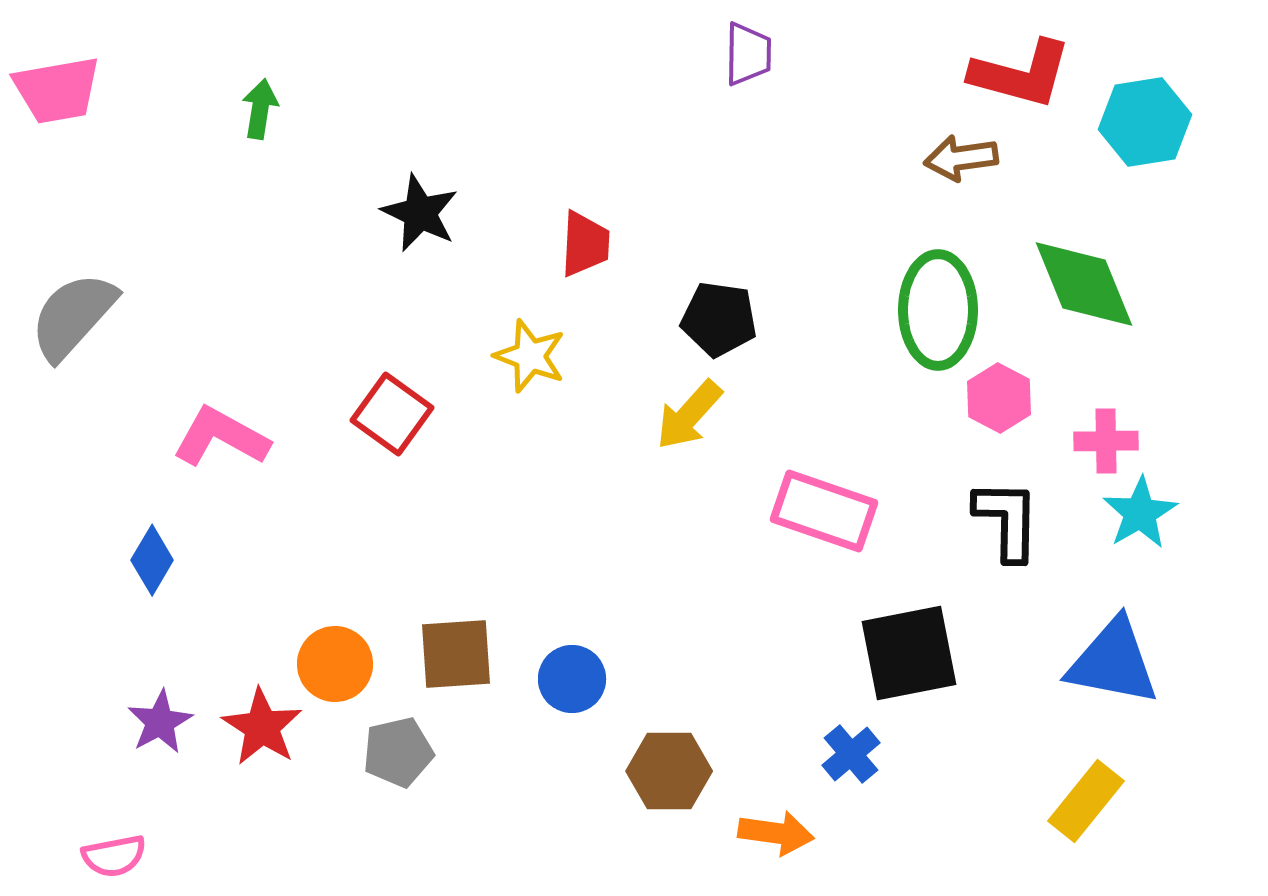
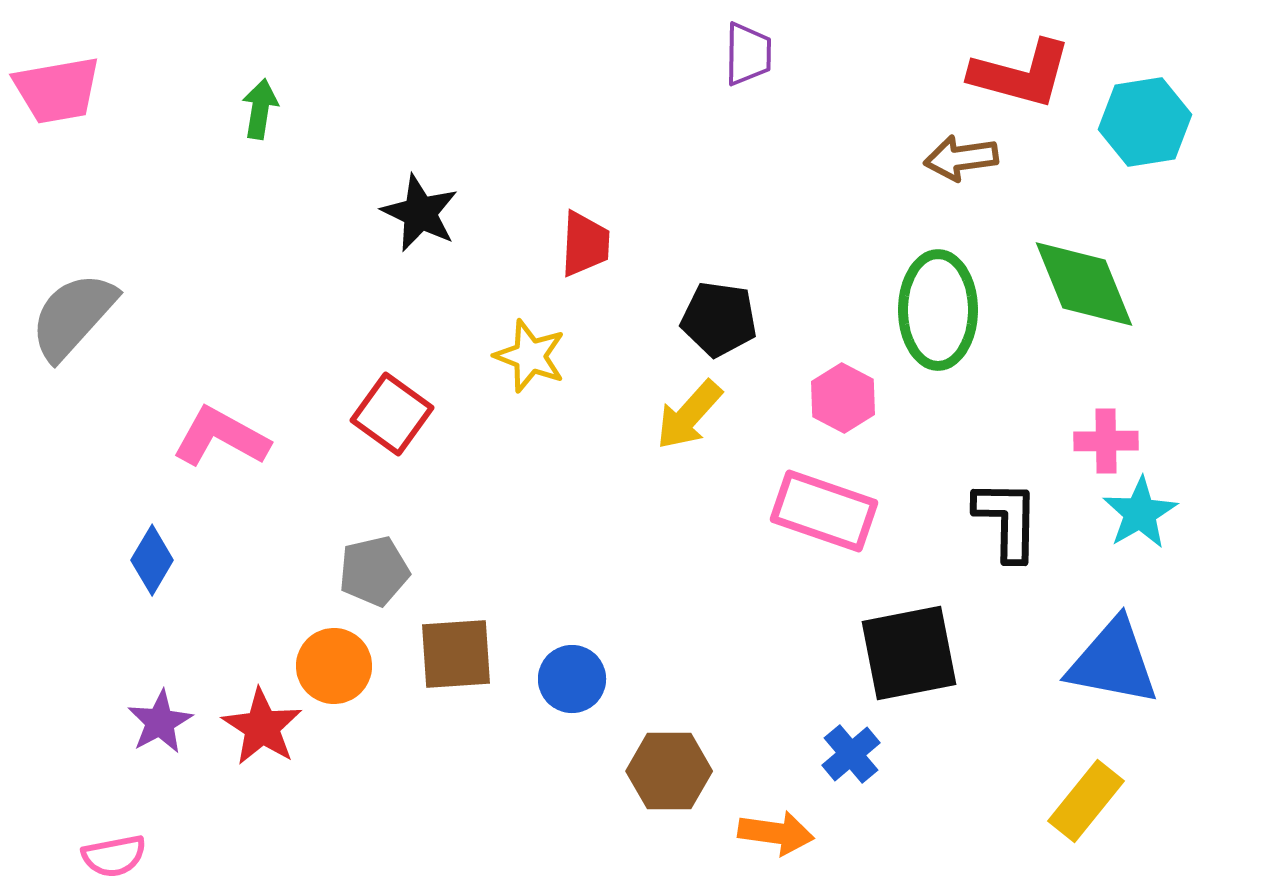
pink hexagon: moved 156 px left
orange circle: moved 1 px left, 2 px down
gray pentagon: moved 24 px left, 181 px up
